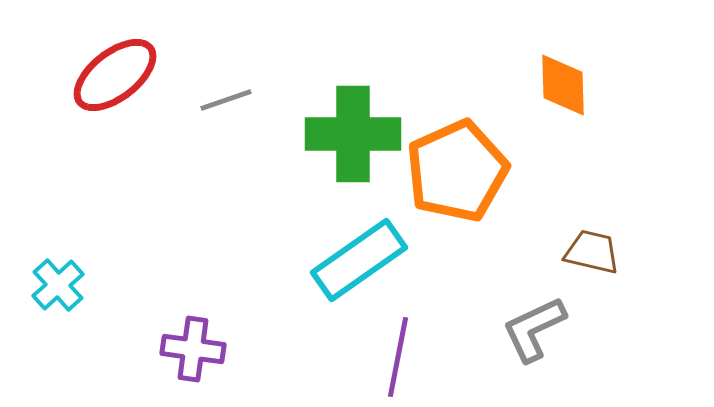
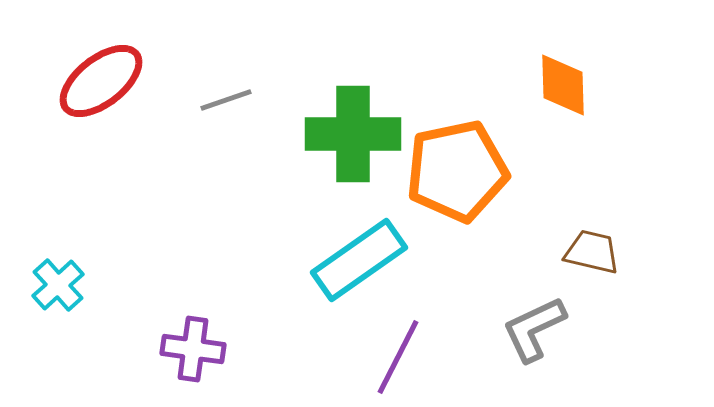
red ellipse: moved 14 px left, 6 px down
orange pentagon: rotated 12 degrees clockwise
purple line: rotated 16 degrees clockwise
